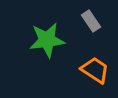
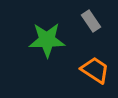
green star: rotated 6 degrees clockwise
